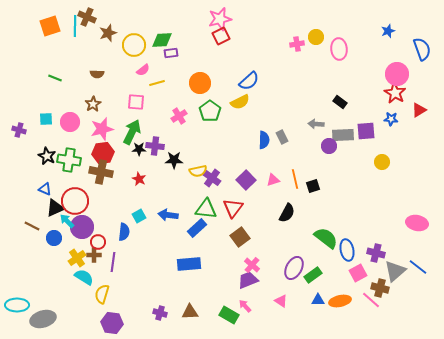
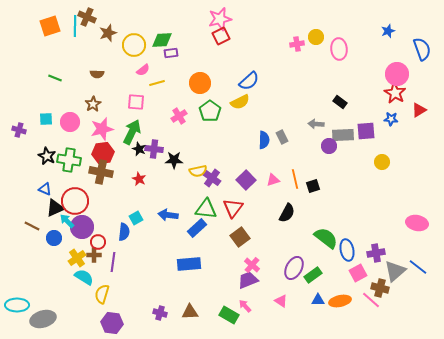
purple cross at (155, 146): moved 1 px left, 3 px down
black star at (139, 149): rotated 24 degrees clockwise
cyan square at (139, 216): moved 3 px left, 2 px down
purple cross at (376, 253): rotated 24 degrees counterclockwise
